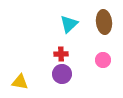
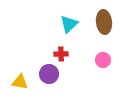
purple circle: moved 13 px left
